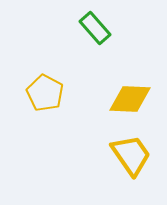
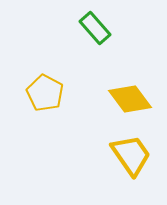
yellow diamond: rotated 51 degrees clockwise
